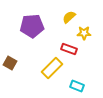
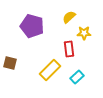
purple pentagon: rotated 20 degrees clockwise
red rectangle: rotated 63 degrees clockwise
brown square: rotated 16 degrees counterclockwise
yellow rectangle: moved 2 px left, 2 px down
cyan rectangle: moved 9 px up; rotated 64 degrees counterclockwise
